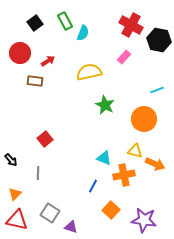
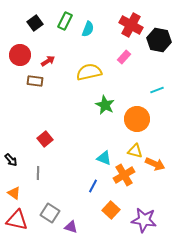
green rectangle: rotated 54 degrees clockwise
cyan semicircle: moved 5 px right, 4 px up
red circle: moved 2 px down
orange circle: moved 7 px left
orange cross: rotated 20 degrees counterclockwise
orange triangle: moved 1 px left, 1 px up; rotated 40 degrees counterclockwise
